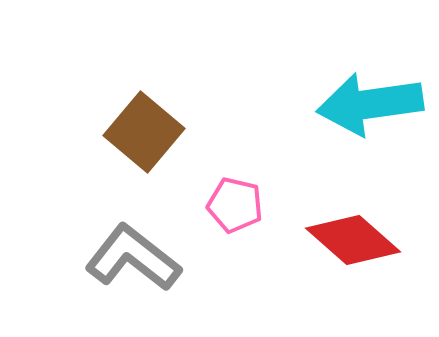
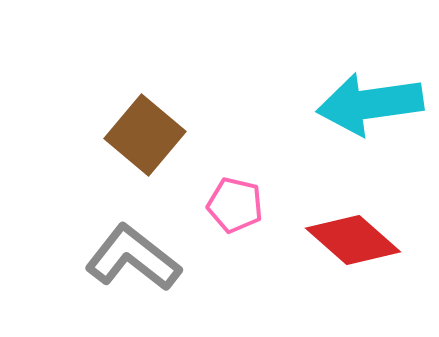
brown square: moved 1 px right, 3 px down
